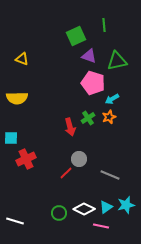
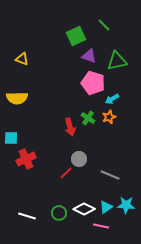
green line: rotated 40 degrees counterclockwise
green cross: rotated 24 degrees counterclockwise
cyan star: rotated 18 degrees clockwise
white line: moved 12 px right, 5 px up
